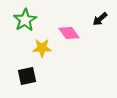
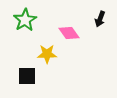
black arrow: rotated 28 degrees counterclockwise
yellow star: moved 5 px right, 6 px down
black square: rotated 12 degrees clockwise
